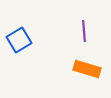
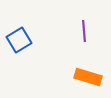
orange rectangle: moved 1 px right, 8 px down
